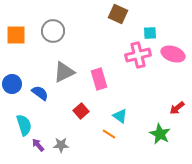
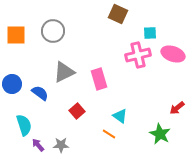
red square: moved 4 px left
